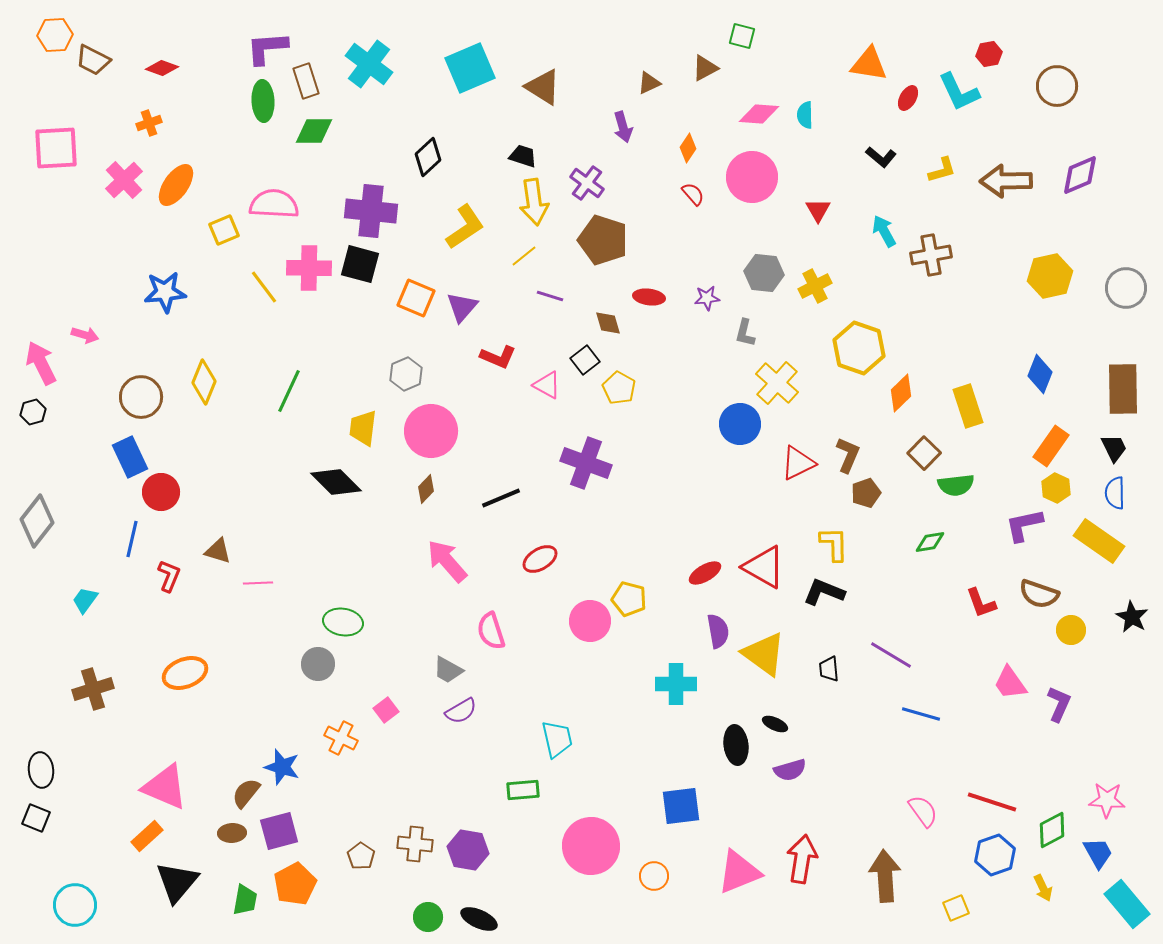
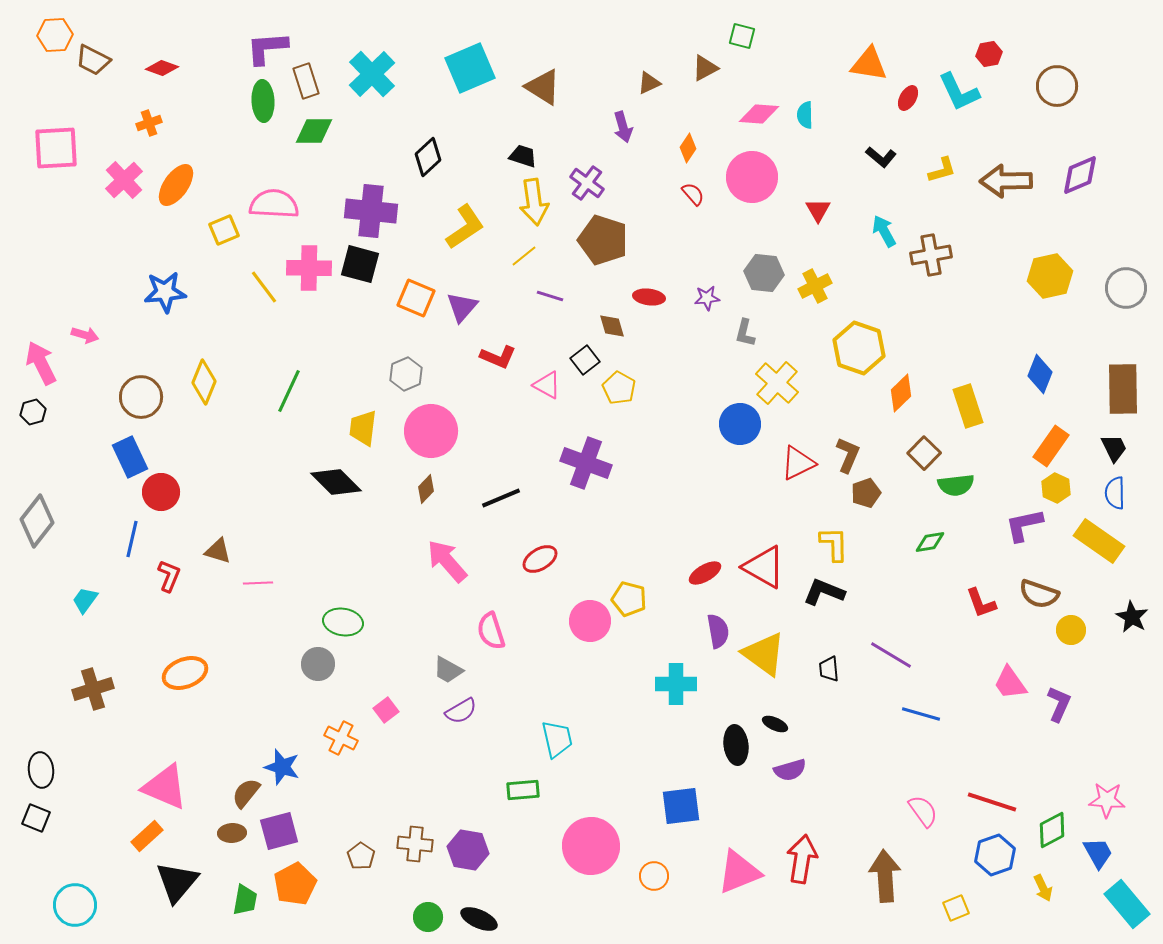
cyan cross at (369, 64): moved 3 px right, 10 px down; rotated 9 degrees clockwise
brown diamond at (608, 323): moved 4 px right, 3 px down
